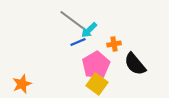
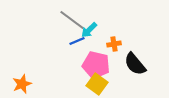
blue line: moved 1 px left, 1 px up
pink pentagon: rotated 28 degrees counterclockwise
